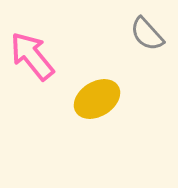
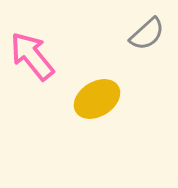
gray semicircle: rotated 90 degrees counterclockwise
